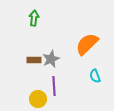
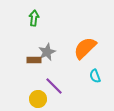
orange semicircle: moved 2 px left, 4 px down
gray star: moved 4 px left, 7 px up
purple line: rotated 42 degrees counterclockwise
